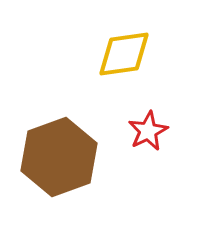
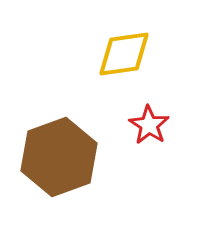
red star: moved 1 px right, 6 px up; rotated 12 degrees counterclockwise
